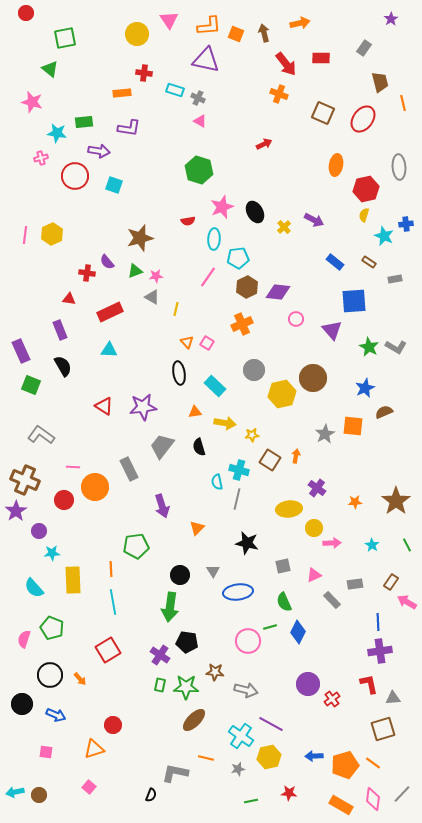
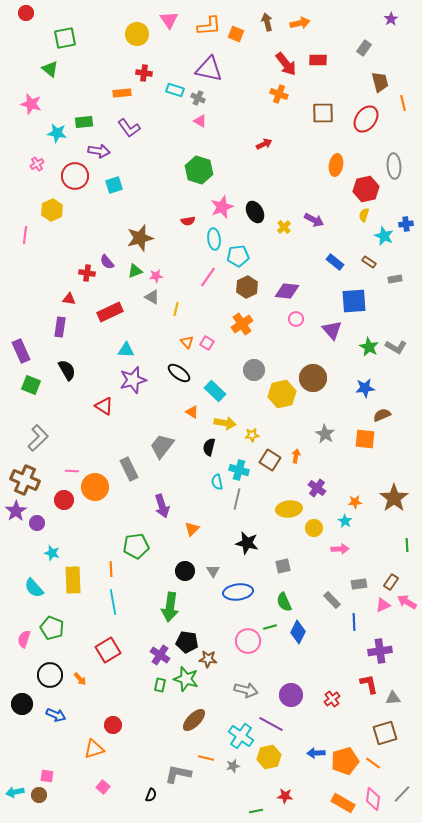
brown arrow at (264, 33): moved 3 px right, 11 px up
red rectangle at (321, 58): moved 3 px left, 2 px down
purple triangle at (206, 60): moved 3 px right, 9 px down
pink star at (32, 102): moved 1 px left, 2 px down
brown square at (323, 113): rotated 25 degrees counterclockwise
red ellipse at (363, 119): moved 3 px right
purple L-shape at (129, 128): rotated 45 degrees clockwise
pink cross at (41, 158): moved 4 px left, 6 px down; rotated 16 degrees counterclockwise
gray ellipse at (399, 167): moved 5 px left, 1 px up
cyan square at (114, 185): rotated 36 degrees counterclockwise
yellow hexagon at (52, 234): moved 24 px up
cyan ellipse at (214, 239): rotated 10 degrees counterclockwise
cyan pentagon at (238, 258): moved 2 px up
purple diamond at (278, 292): moved 9 px right, 1 px up
orange cross at (242, 324): rotated 10 degrees counterclockwise
purple rectangle at (60, 330): moved 3 px up; rotated 30 degrees clockwise
cyan triangle at (109, 350): moved 17 px right
black semicircle at (63, 366): moved 4 px right, 4 px down
black ellipse at (179, 373): rotated 45 degrees counterclockwise
cyan rectangle at (215, 386): moved 5 px down
blue star at (365, 388): rotated 18 degrees clockwise
purple star at (143, 407): moved 10 px left, 27 px up; rotated 8 degrees counterclockwise
orange triangle at (195, 412): moved 3 px left; rotated 40 degrees clockwise
brown semicircle at (384, 412): moved 2 px left, 3 px down
orange square at (353, 426): moved 12 px right, 13 px down
gray star at (325, 434): rotated 12 degrees counterclockwise
gray L-shape at (41, 435): moved 3 px left, 3 px down; rotated 100 degrees clockwise
black semicircle at (199, 447): moved 10 px right; rotated 30 degrees clockwise
pink line at (73, 467): moved 1 px left, 4 px down
brown star at (396, 501): moved 2 px left, 3 px up
orange triangle at (197, 528): moved 5 px left, 1 px down
purple circle at (39, 531): moved 2 px left, 8 px up
pink arrow at (332, 543): moved 8 px right, 6 px down
cyan star at (372, 545): moved 27 px left, 24 px up
green line at (407, 545): rotated 24 degrees clockwise
cyan star at (52, 553): rotated 21 degrees clockwise
black circle at (180, 575): moved 5 px right, 4 px up
pink triangle at (314, 575): moved 69 px right, 30 px down
gray rectangle at (355, 584): moved 4 px right
blue line at (378, 622): moved 24 px left
brown star at (215, 672): moved 7 px left, 13 px up
purple circle at (308, 684): moved 17 px left, 11 px down
green star at (186, 687): moved 8 px up; rotated 15 degrees clockwise
brown square at (383, 729): moved 2 px right, 4 px down
pink square at (46, 752): moved 1 px right, 24 px down
blue arrow at (314, 756): moved 2 px right, 3 px up
orange pentagon at (345, 765): moved 4 px up
gray star at (238, 769): moved 5 px left, 3 px up
gray L-shape at (175, 773): moved 3 px right, 1 px down
pink square at (89, 787): moved 14 px right
red star at (289, 793): moved 4 px left, 3 px down
green line at (251, 801): moved 5 px right, 10 px down
orange rectangle at (341, 805): moved 2 px right, 2 px up
